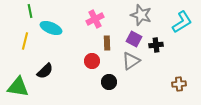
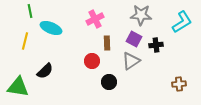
gray star: rotated 15 degrees counterclockwise
